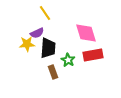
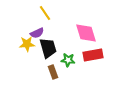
black trapezoid: rotated 20 degrees counterclockwise
green star: rotated 24 degrees counterclockwise
